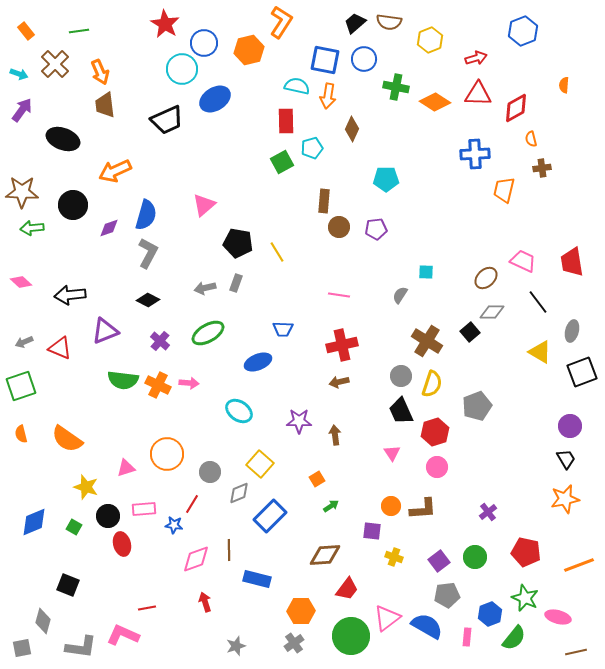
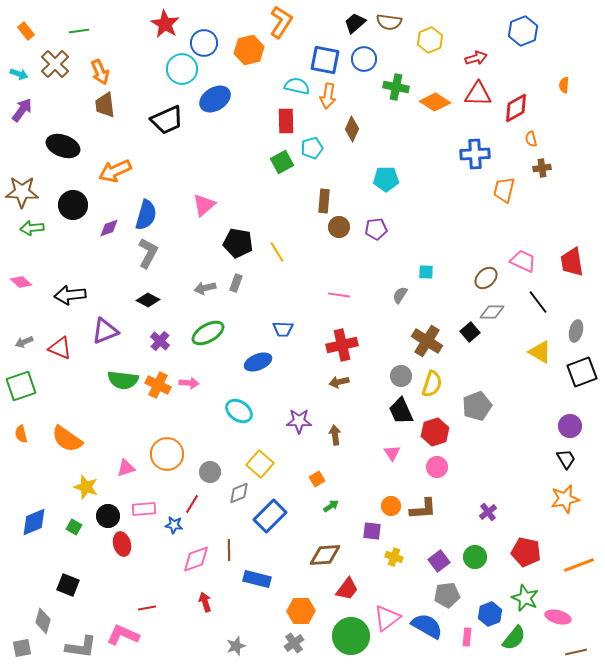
black ellipse at (63, 139): moved 7 px down
gray ellipse at (572, 331): moved 4 px right
